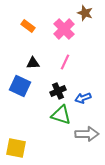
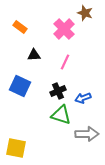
orange rectangle: moved 8 px left, 1 px down
black triangle: moved 1 px right, 8 px up
